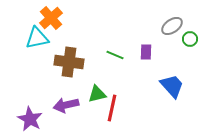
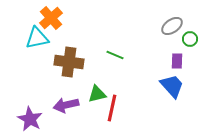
purple rectangle: moved 31 px right, 9 px down
